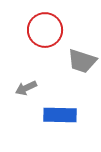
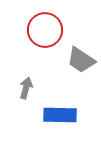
gray trapezoid: moved 1 px left, 1 px up; rotated 16 degrees clockwise
gray arrow: rotated 130 degrees clockwise
